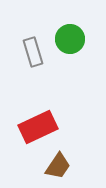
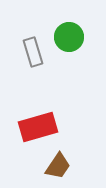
green circle: moved 1 px left, 2 px up
red rectangle: rotated 9 degrees clockwise
